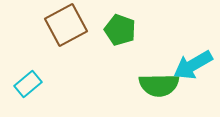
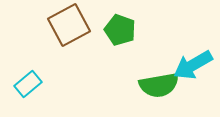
brown square: moved 3 px right
green semicircle: rotated 9 degrees counterclockwise
